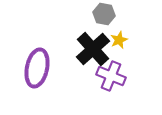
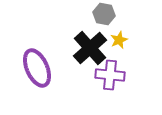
black cross: moved 3 px left, 1 px up
purple ellipse: rotated 36 degrees counterclockwise
purple cross: moved 1 px left, 1 px up; rotated 16 degrees counterclockwise
